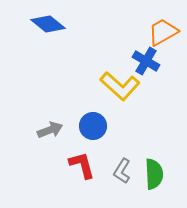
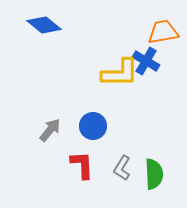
blue diamond: moved 4 px left, 1 px down
orange trapezoid: rotated 20 degrees clockwise
yellow L-shape: moved 13 px up; rotated 42 degrees counterclockwise
gray arrow: rotated 30 degrees counterclockwise
red L-shape: rotated 12 degrees clockwise
gray L-shape: moved 3 px up
